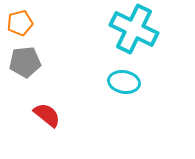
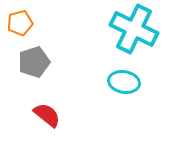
gray pentagon: moved 9 px right; rotated 12 degrees counterclockwise
